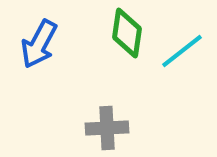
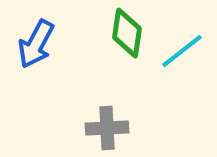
blue arrow: moved 3 px left
